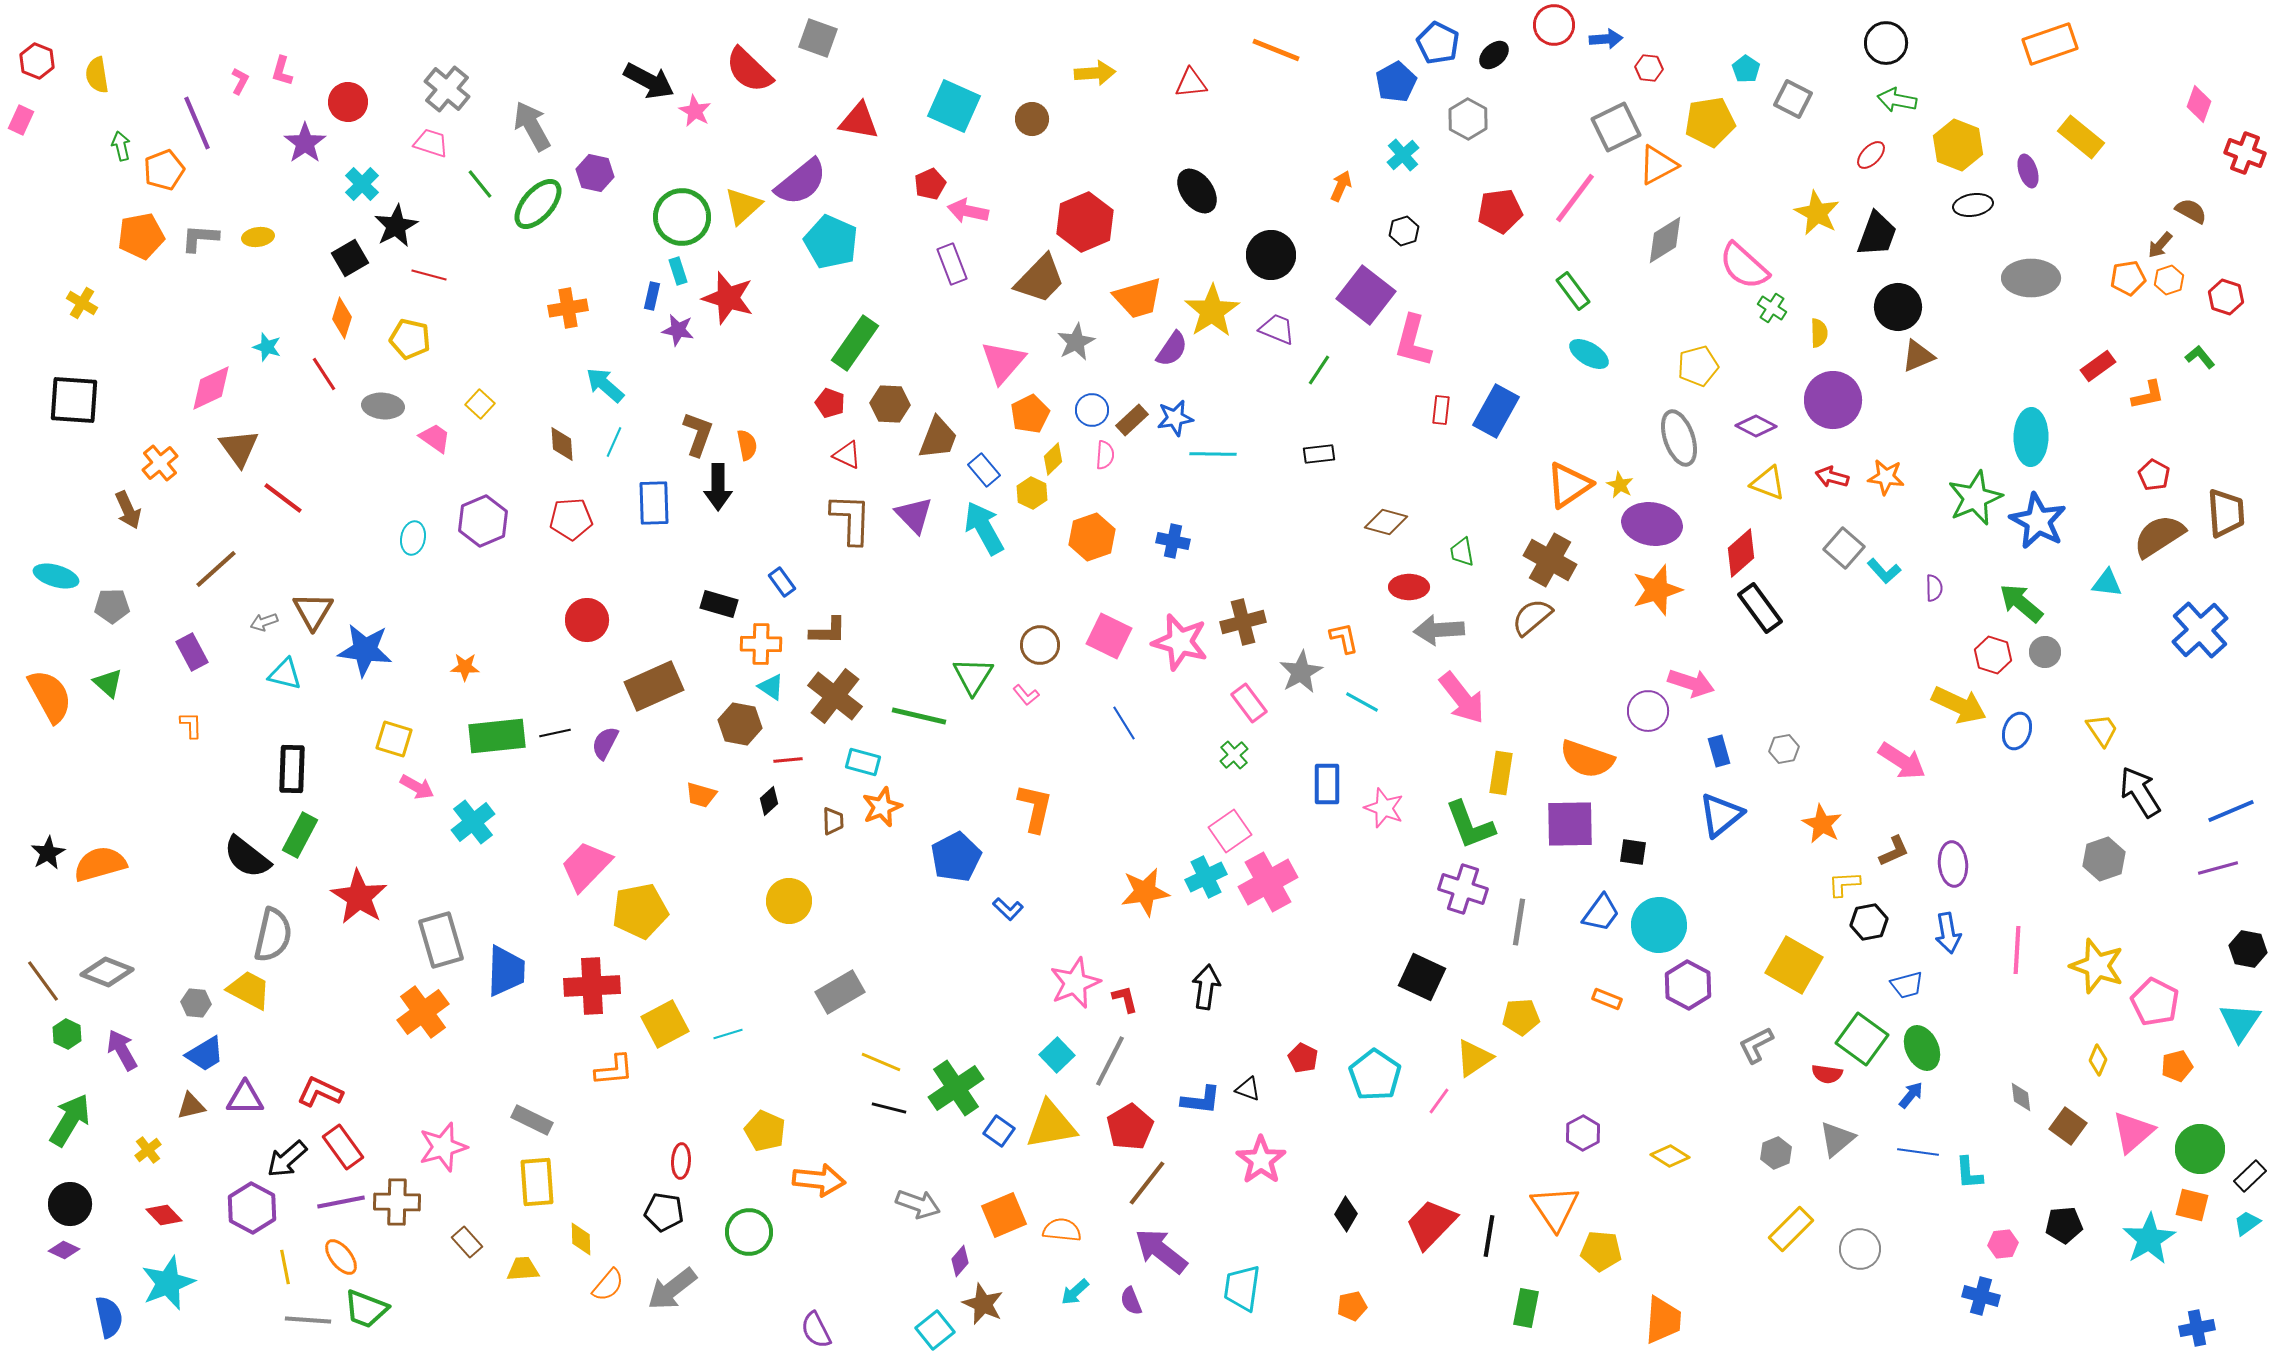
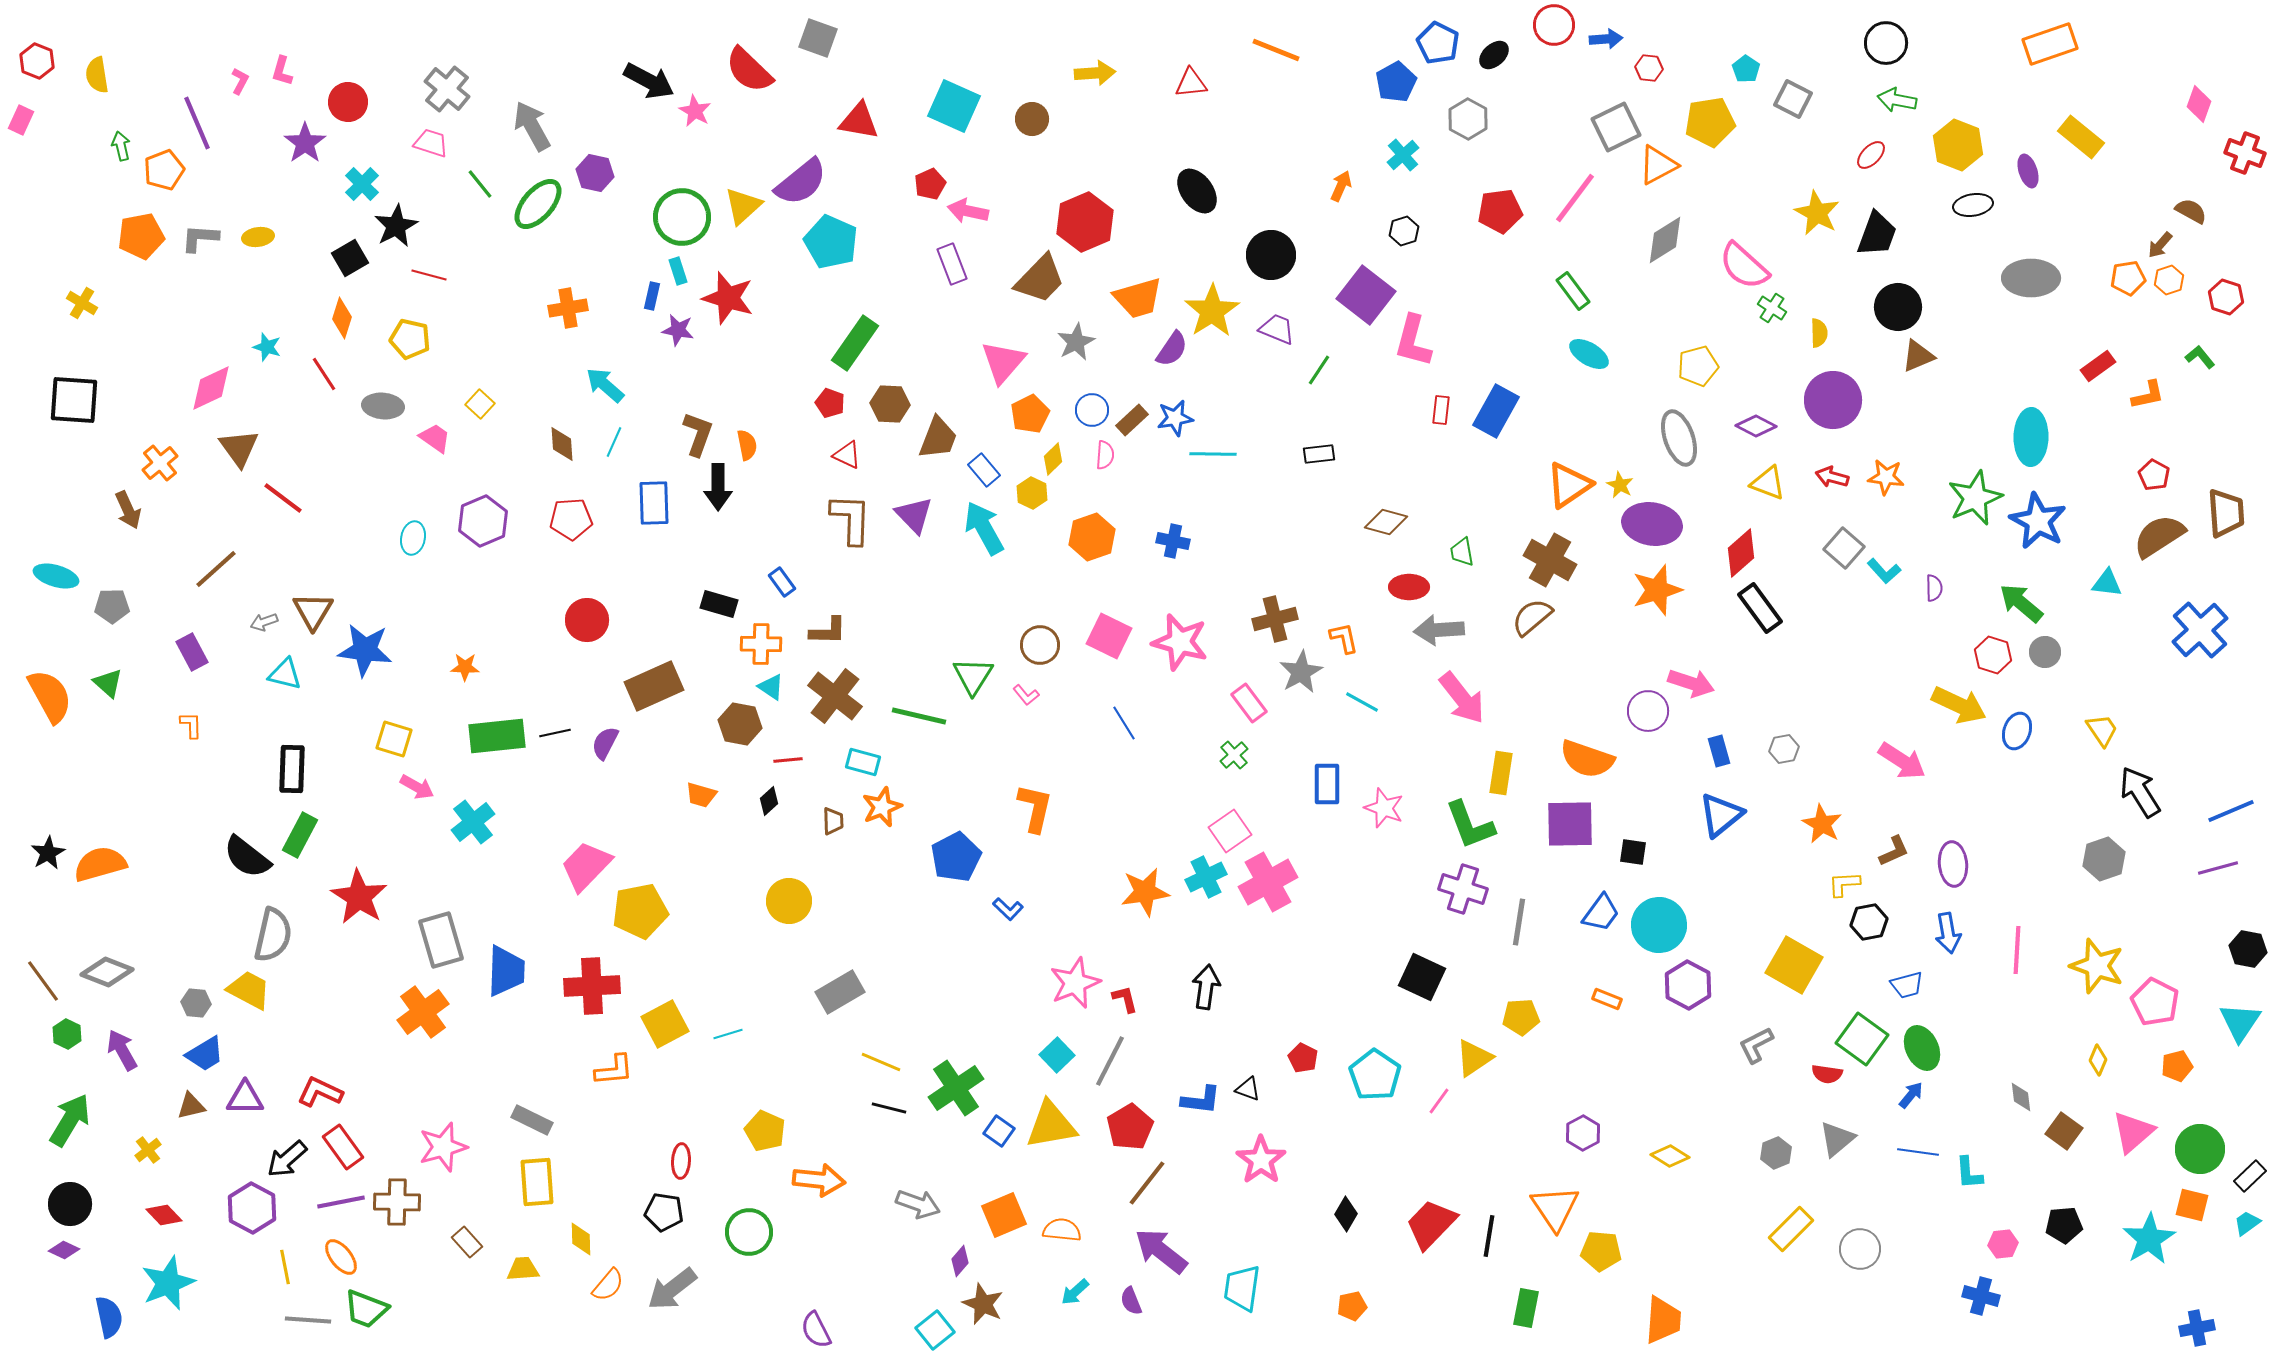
brown cross at (1243, 622): moved 32 px right, 3 px up
brown square at (2068, 1126): moved 4 px left, 5 px down
